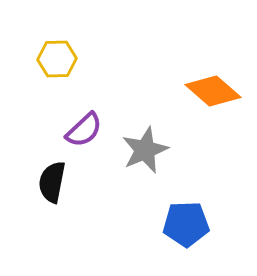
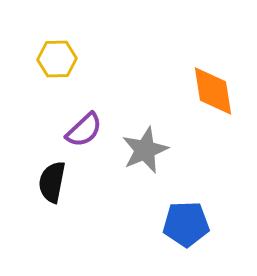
orange diamond: rotated 40 degrees clockwise
